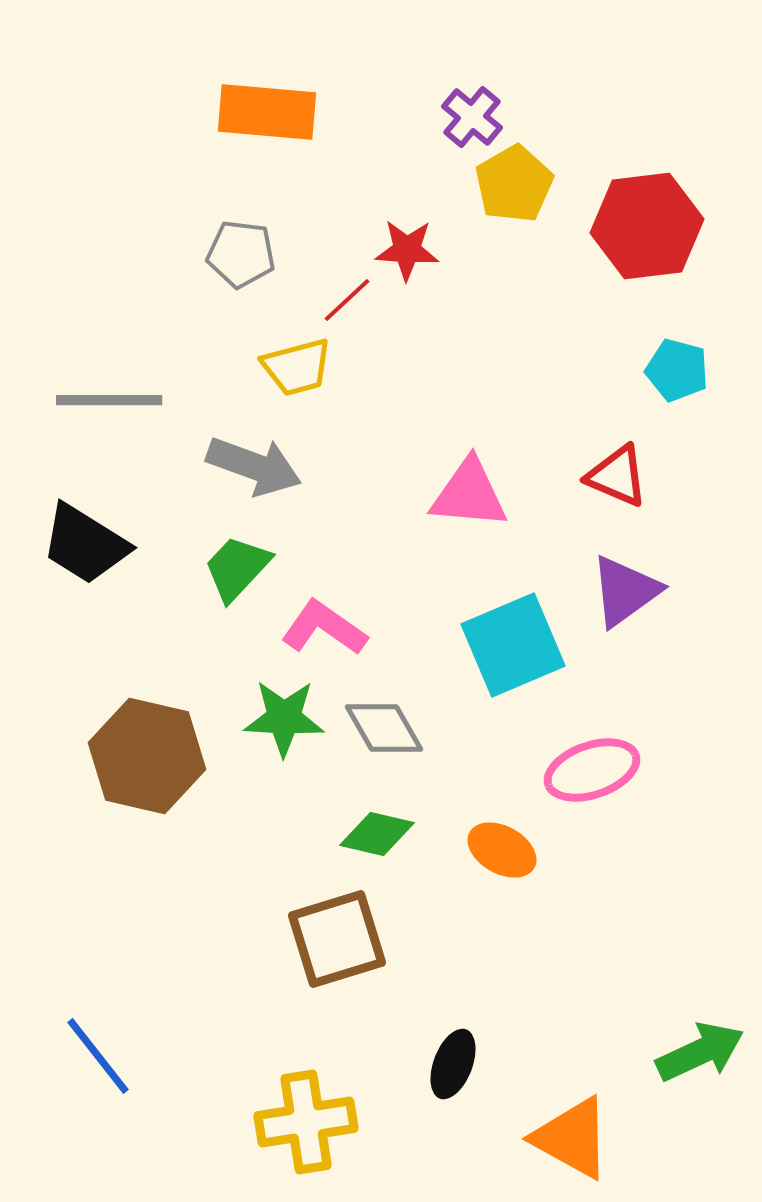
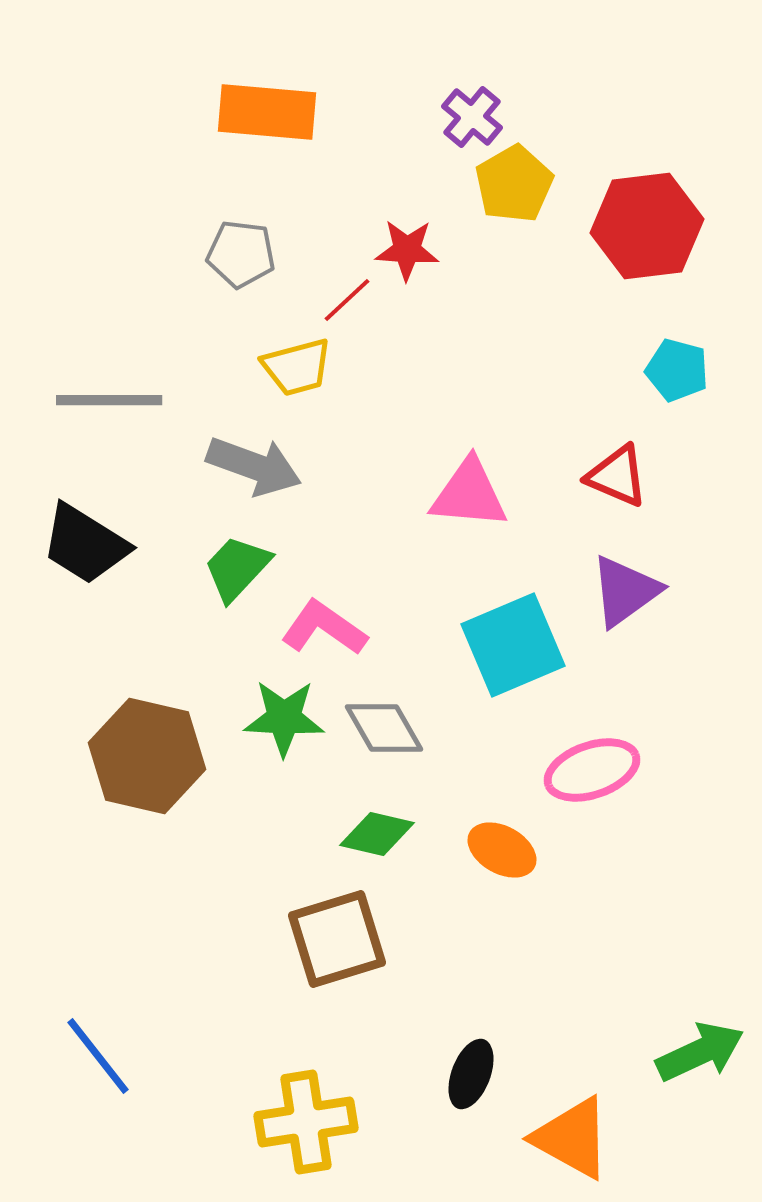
black ellipse: moved 18 px right, 10 px down
